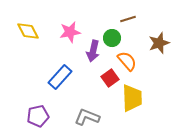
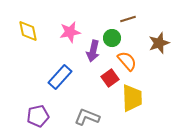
yellow diamond: rotated 15 degrees clockwise
